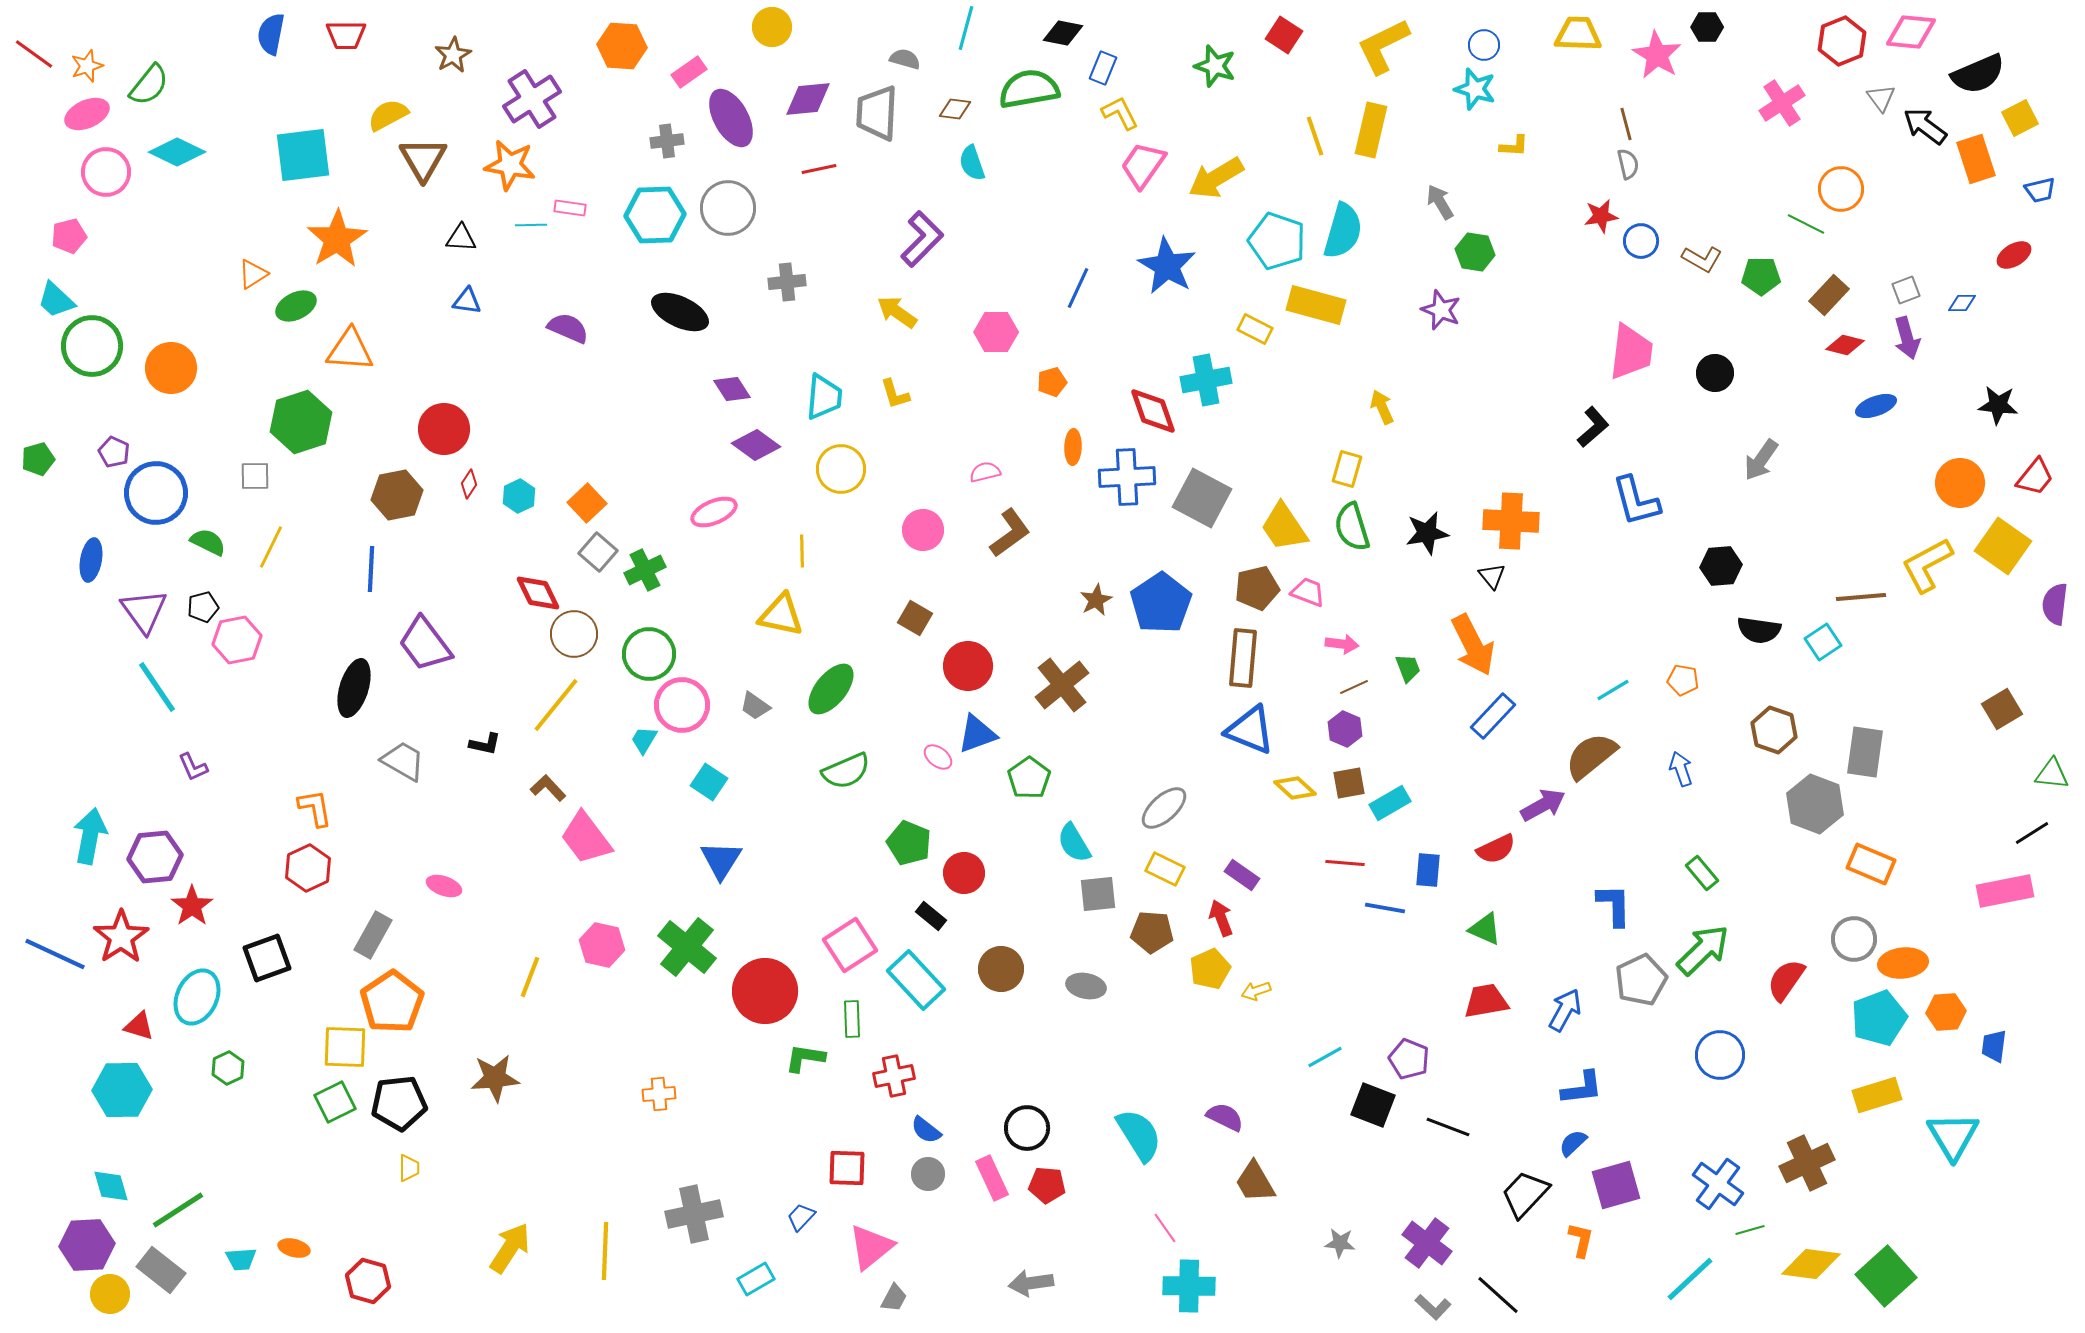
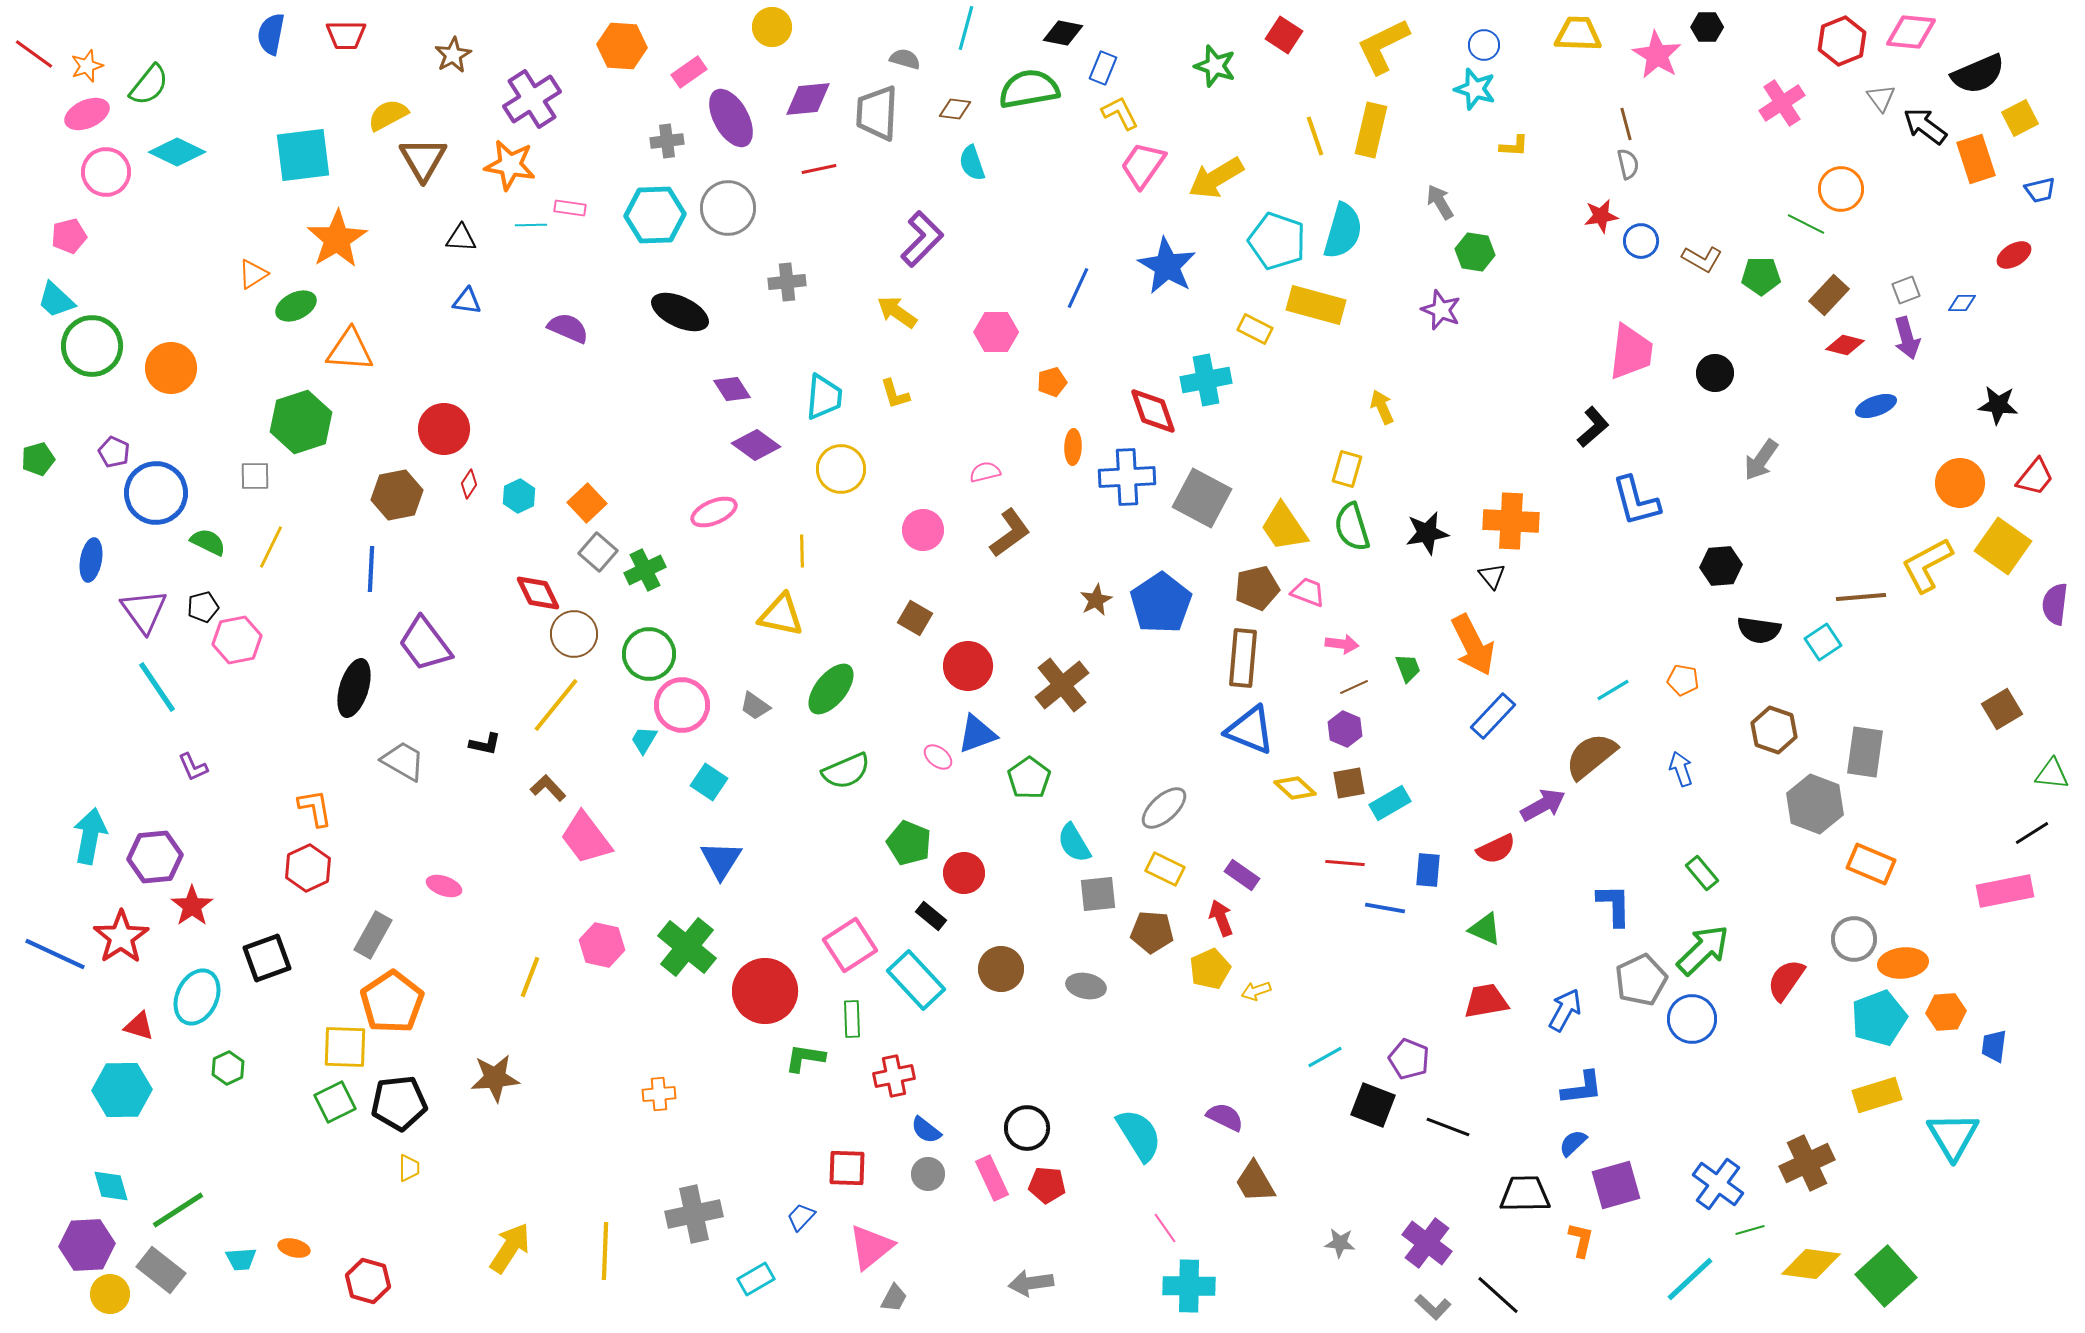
blue circle at (1720, 1055): moved 28 px left, 36 px up
black trapezoid at (1525, 1194): rotated 46 degrees clockwise
